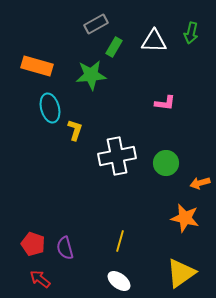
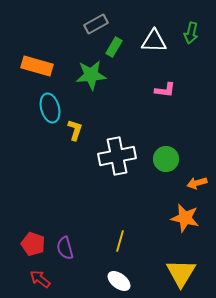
pink L-shape: moved 13 px up
green circle: moved 4 px up
orange arrow: moved 3 px left
yellow triangle: rotated 24 degrees counterclockwise
